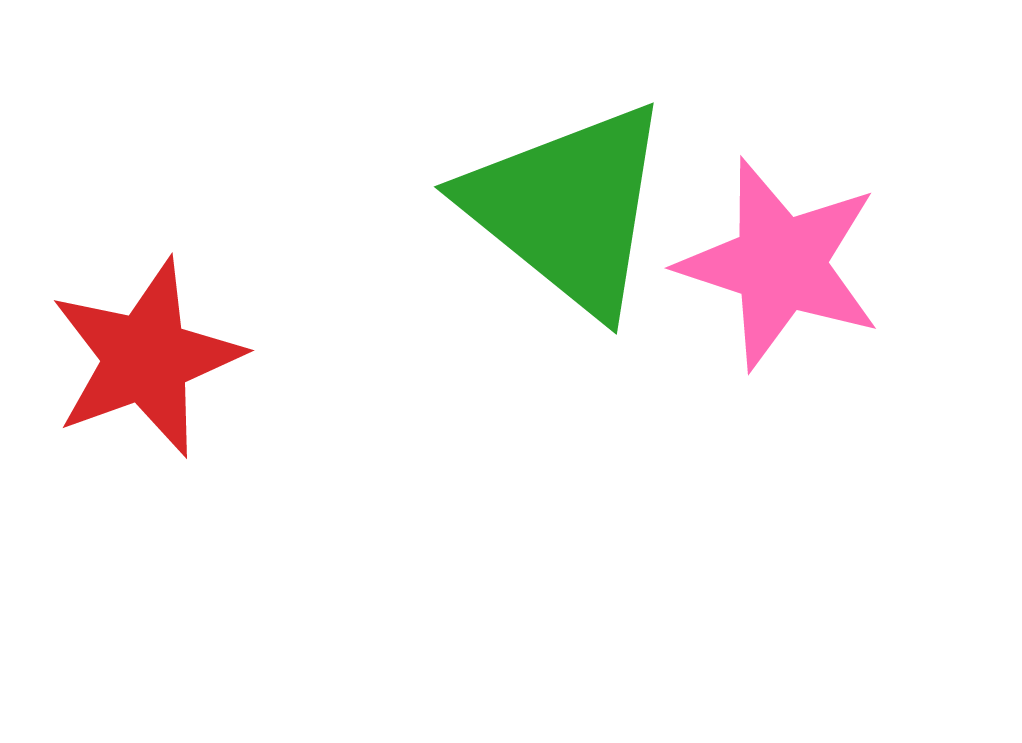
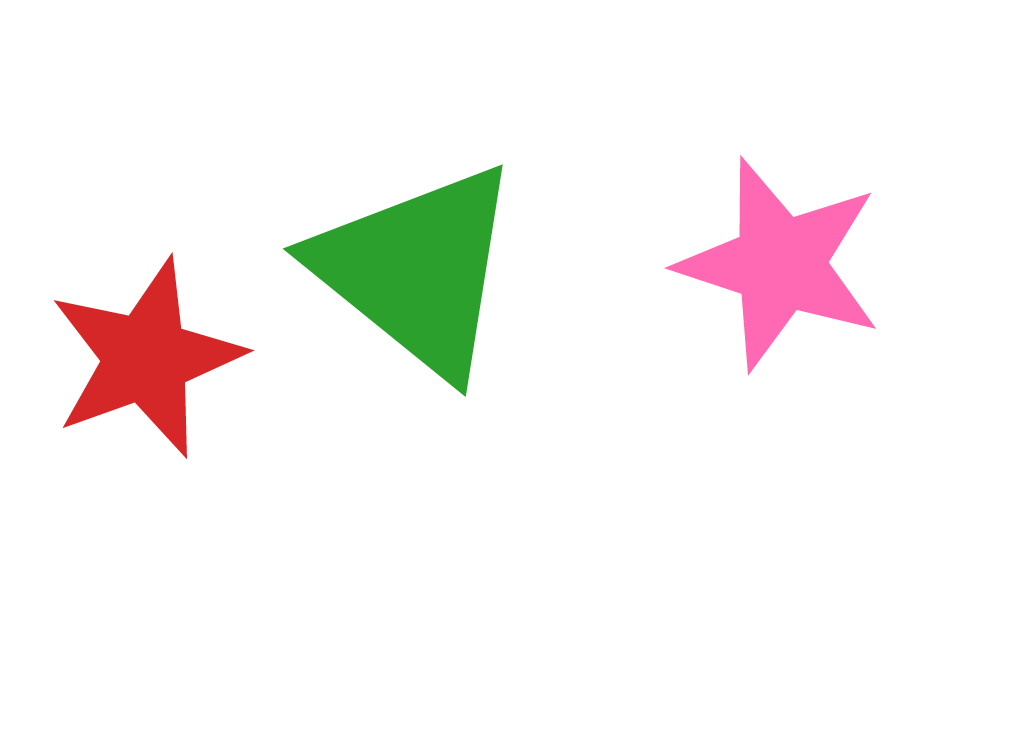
green triangle: moved 151 px left, 62 px down
